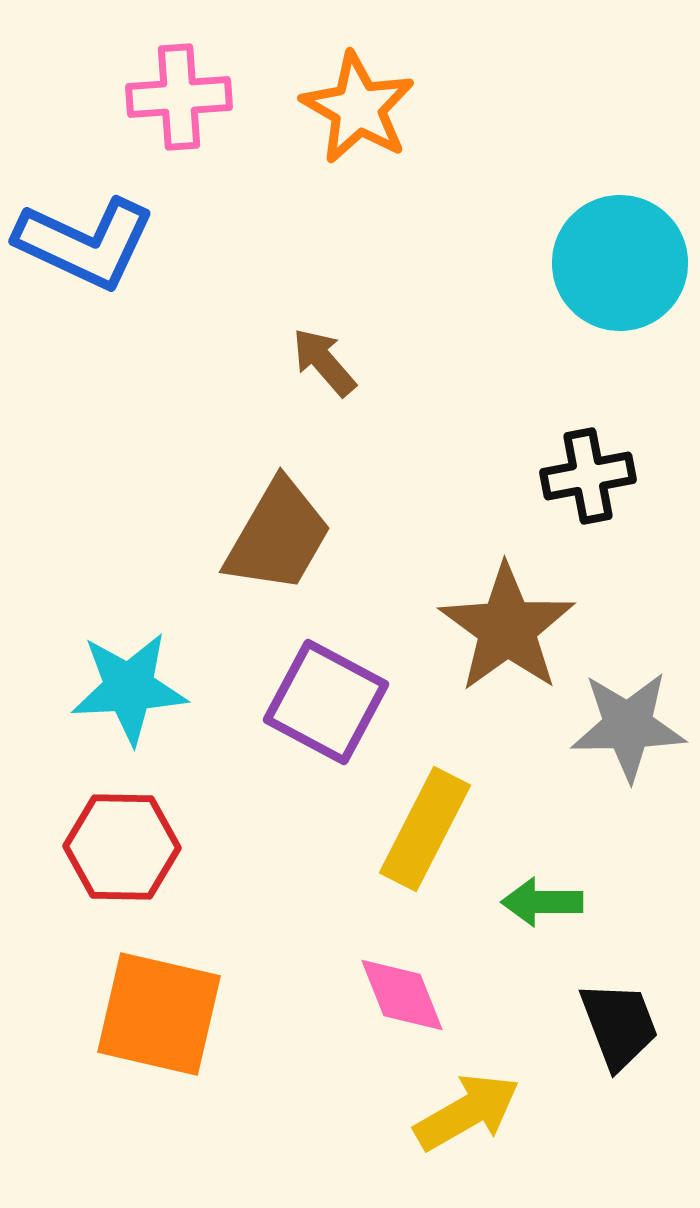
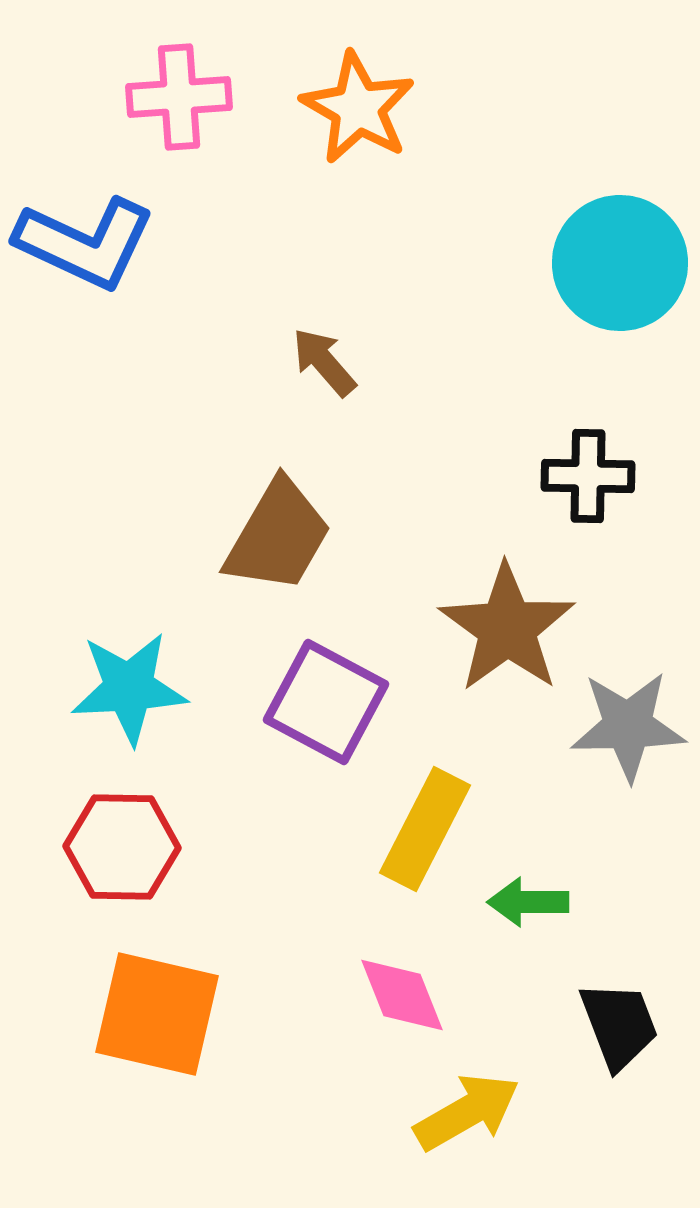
black cross: rotated 12 degrees clockwise
green arrow: moved 14 px left
orange square: moved 2 px left
